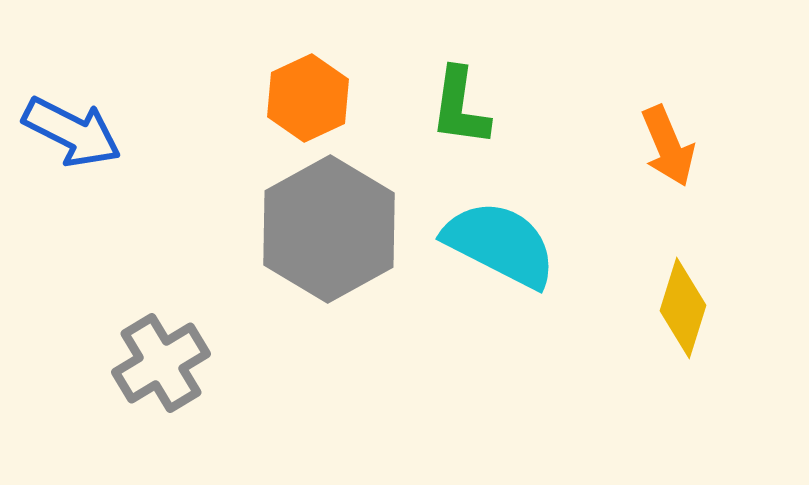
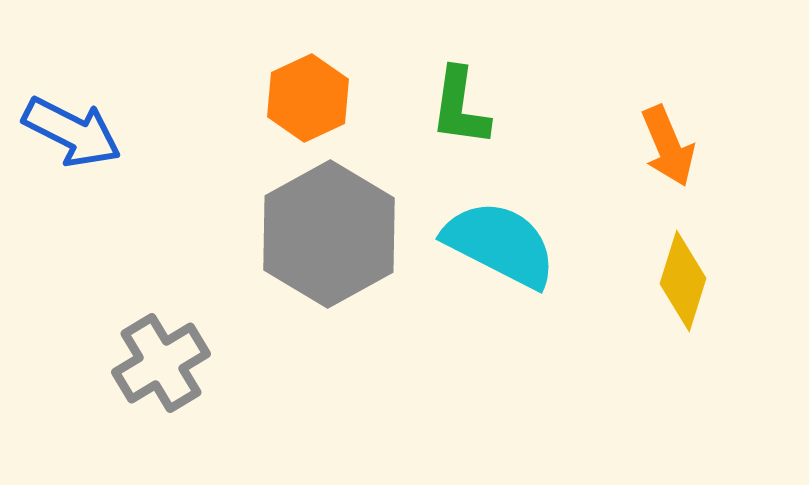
gray hexagon: moved 5 px down
yellow diamond: moved 27 px up
